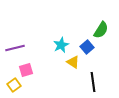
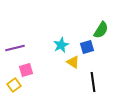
blue square: rotated 24 degrees clockwise
